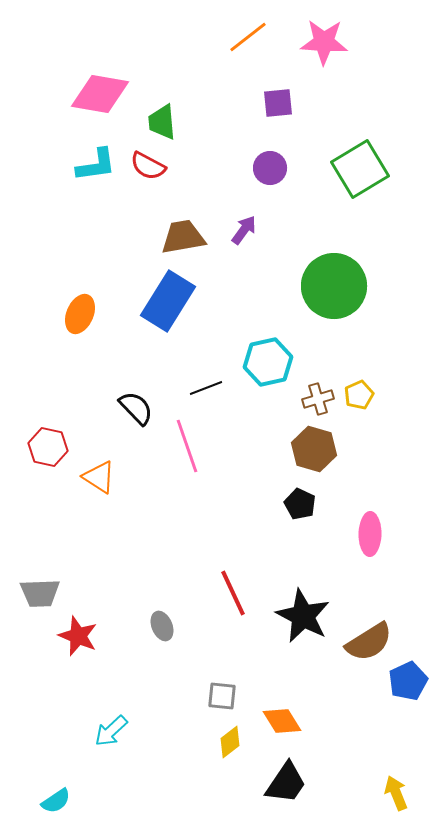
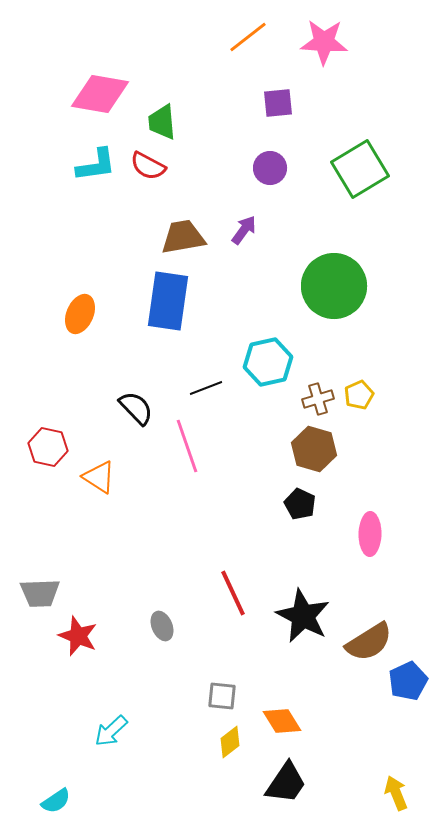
blue rectangle: rotated 24 degrees counterclockwise
